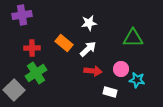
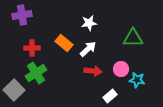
white rectangle: moved 4 px down; rotated 56 degrees counterclockwise
